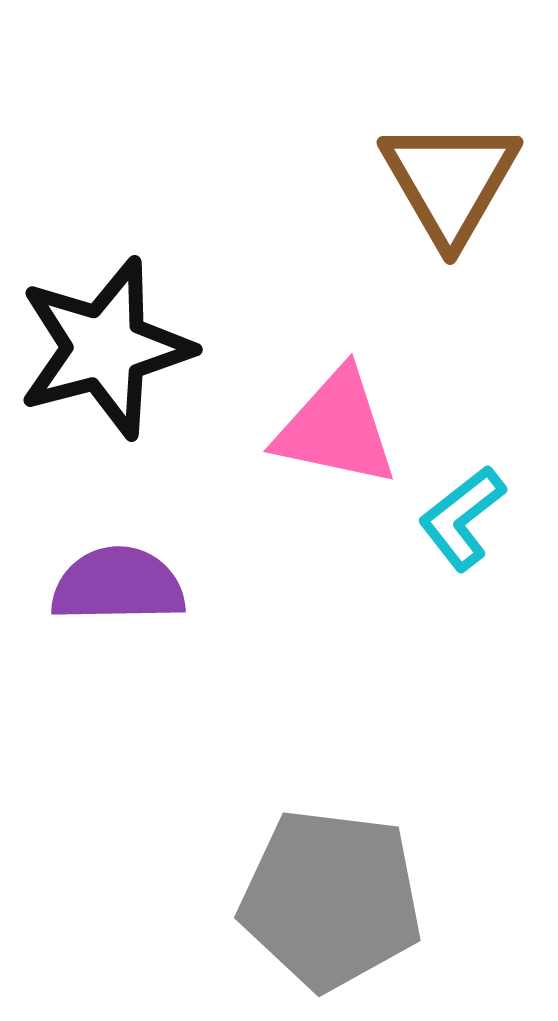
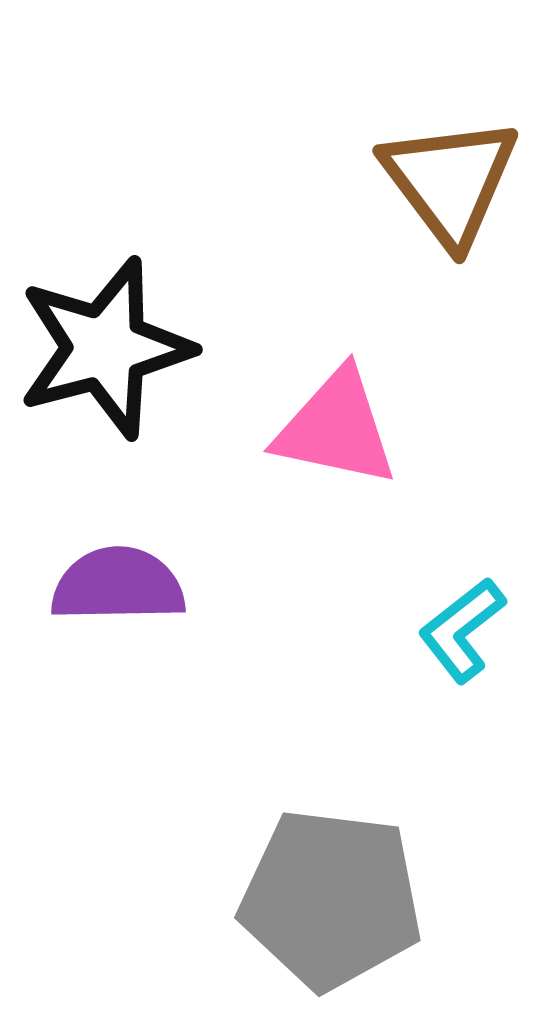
brown triangle: rotated 7 degrees counterclockwise
cyan L-shape: moved 112 px down
